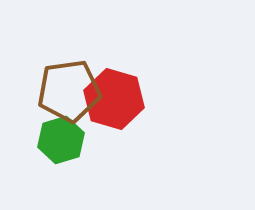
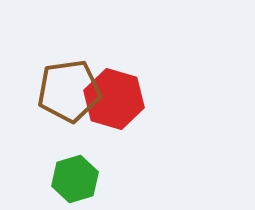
green hexagon: moved 14 px right, 39 px down
